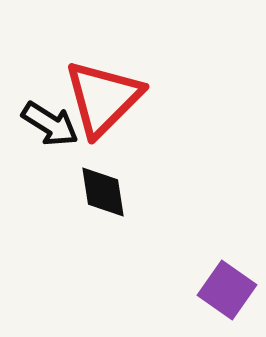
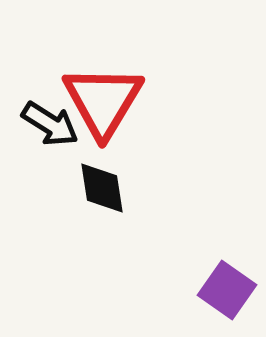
red triangle: moved 3 px down; rotated 14 degrees counterclockwise
black diamond: moved 1 px left, 4 px up
